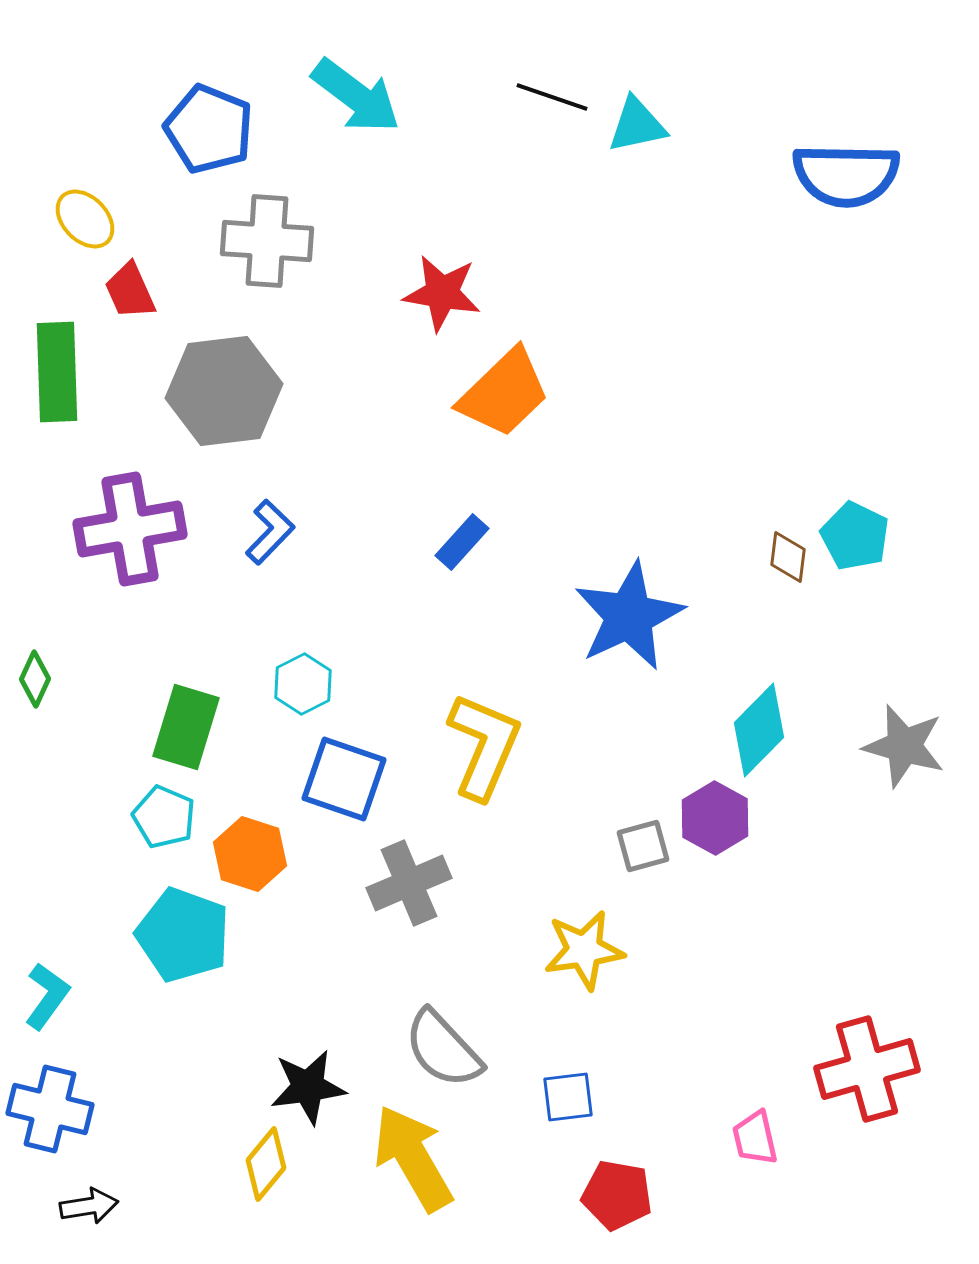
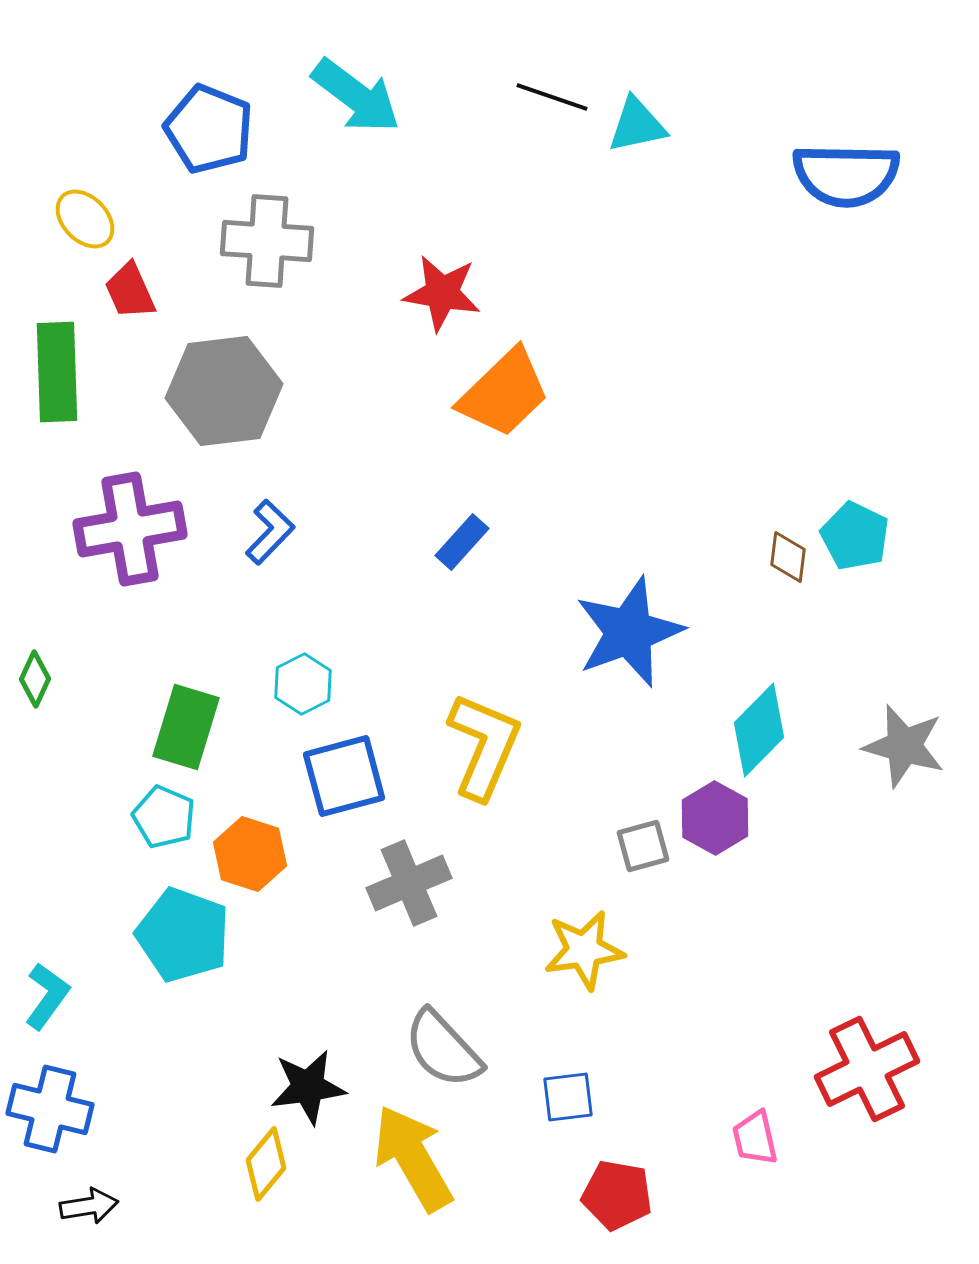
blue star at (629, 616): moved 16 px down; rotated 5 degrees clockwise
blue square at (344, 779): moved 3 px up; rotated 34 degrees counterclockwise
red cross at (867, 1069): rotated 10 degrees counterclockwise
